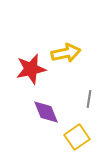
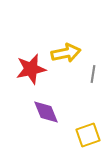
gray line: moved 4 px right, 25 px up
yellow square: moved 11 px right, 2 px up; rotated 15 degrees clockwise
